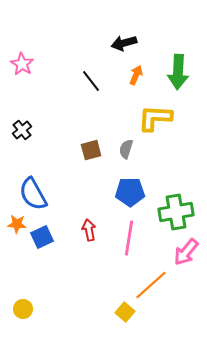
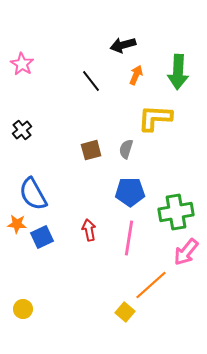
black arrow: moved 1 px left, 2 px down
